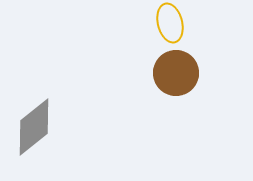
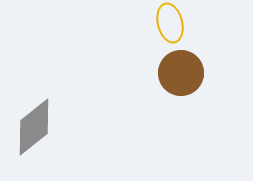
brown circle: moved 5 px right
